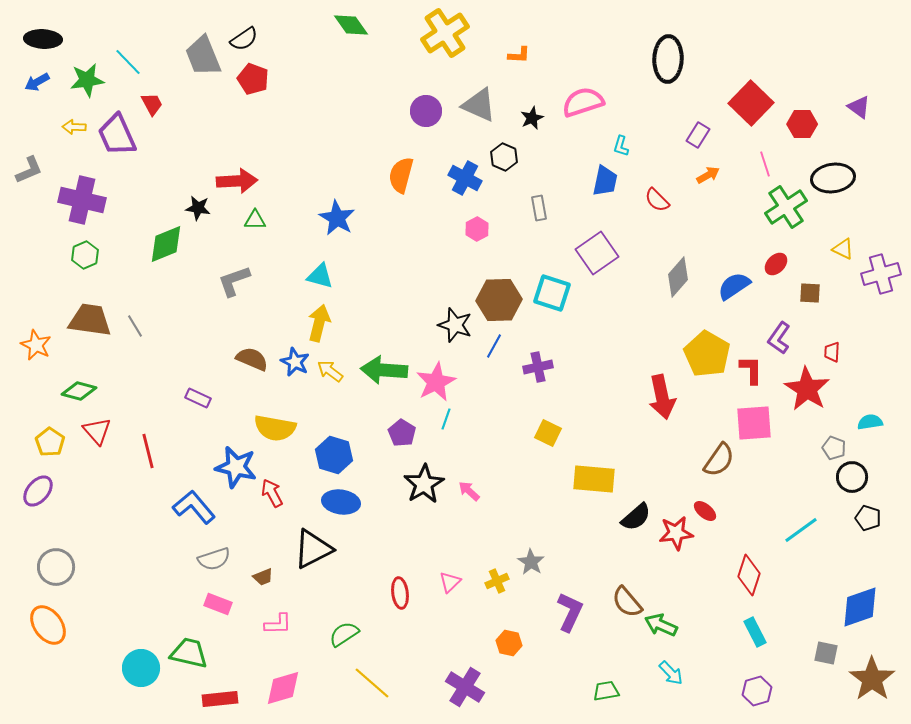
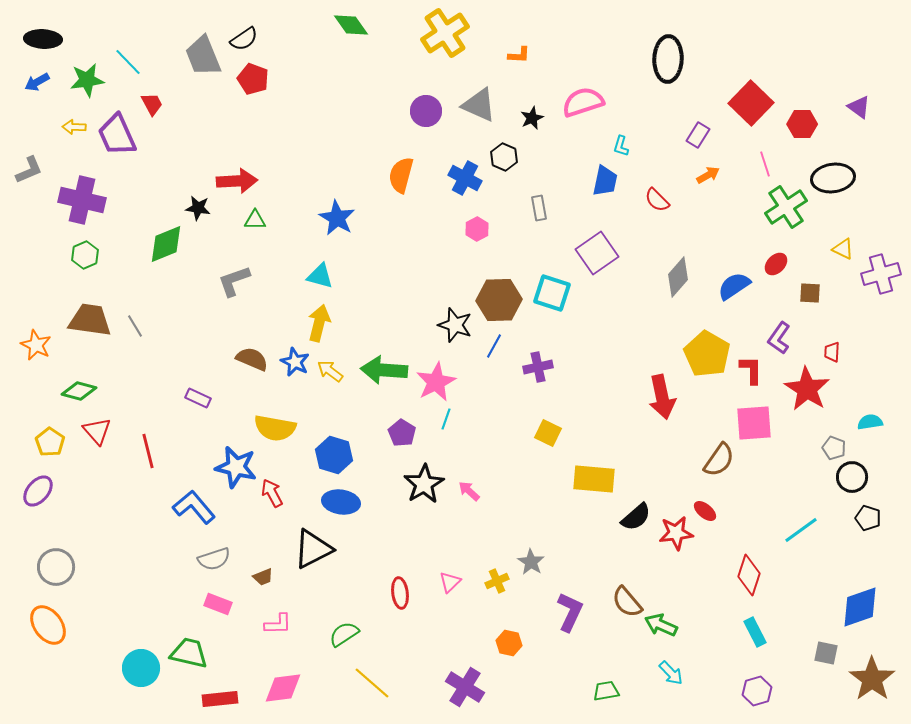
pink diamond at (283, 688): rotated 9 degrees clockwise
